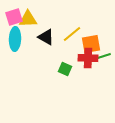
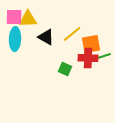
pink square: rotated 18 degrees clockwise
